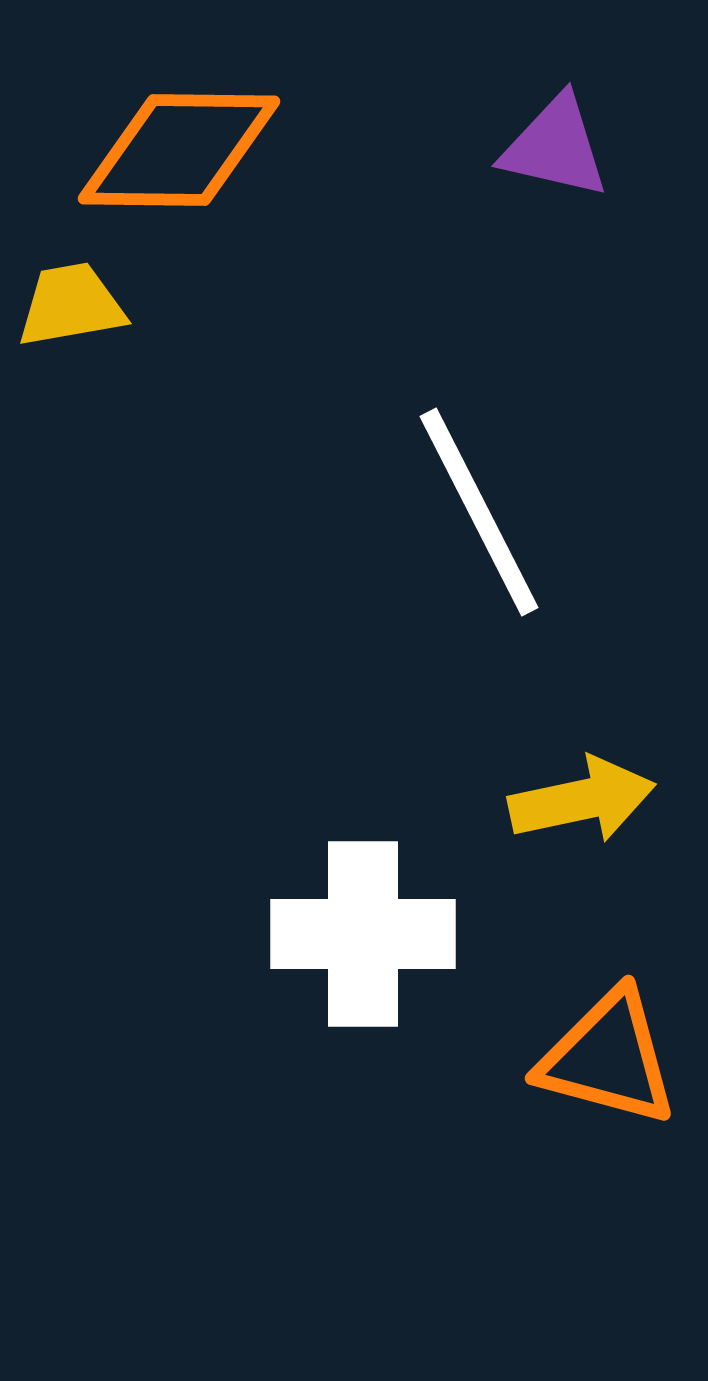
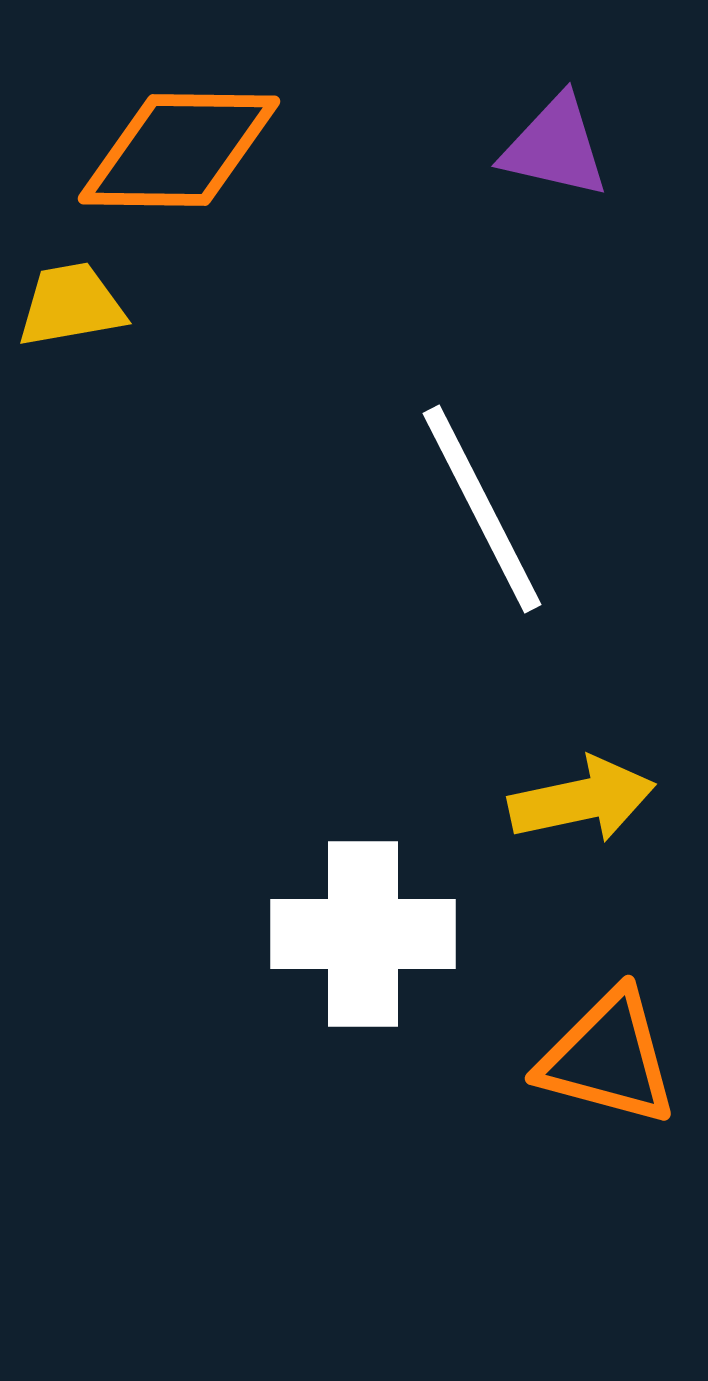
white line: moved 3 px right, 3 px up
